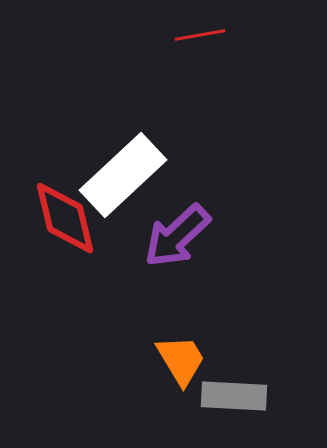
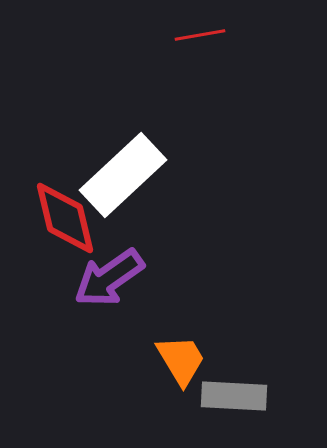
purple arrow: moved 68 px left, 42 px down; rotated 8 degrees clockwise
